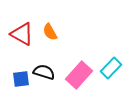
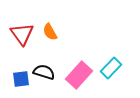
red triangle: rotated 25 degrees clockwise
